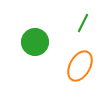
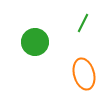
orange ellipse: moved 4 px right, 8 px down; rotated 44 degrees counterclockwise
